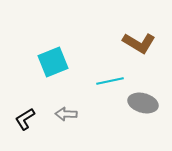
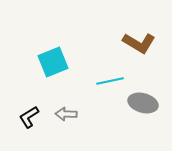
black L-shape: moved 4 px right, 2 px up
